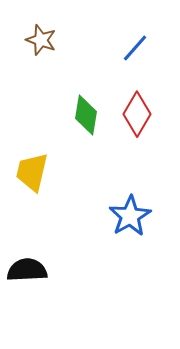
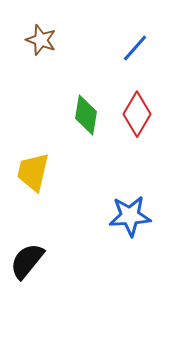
yellow trapezoid: moved 1 px right
blue star: rotated 27 degrees clockwise
black semicircle: moved 9 px up; rotated 48 degrees counterclockwise
